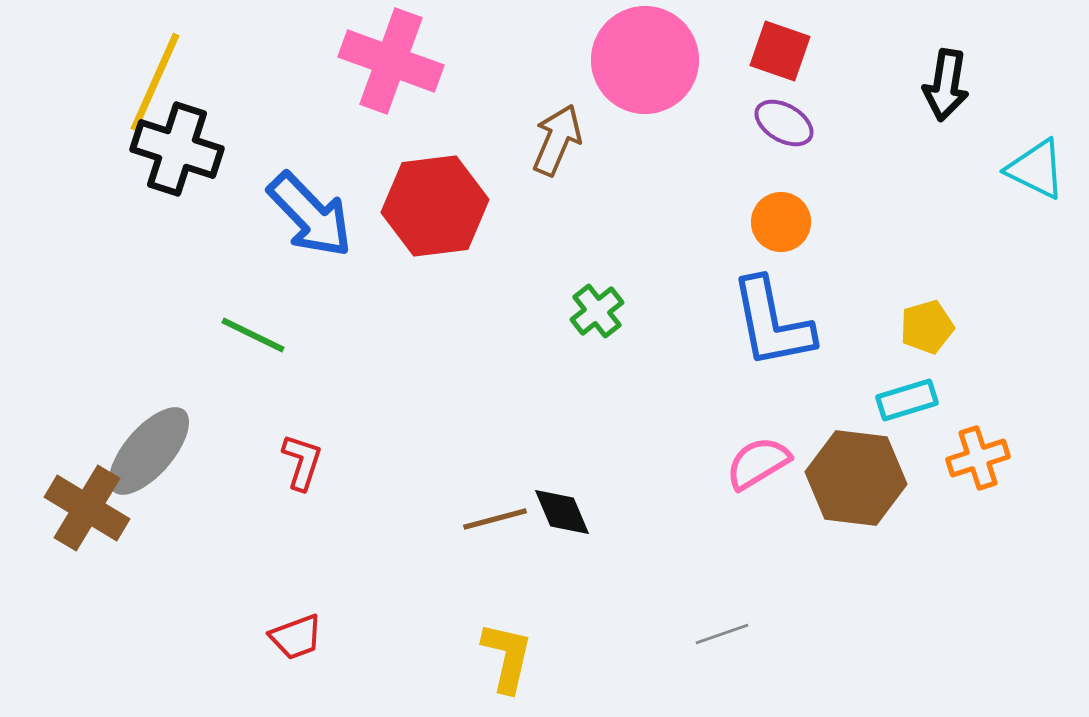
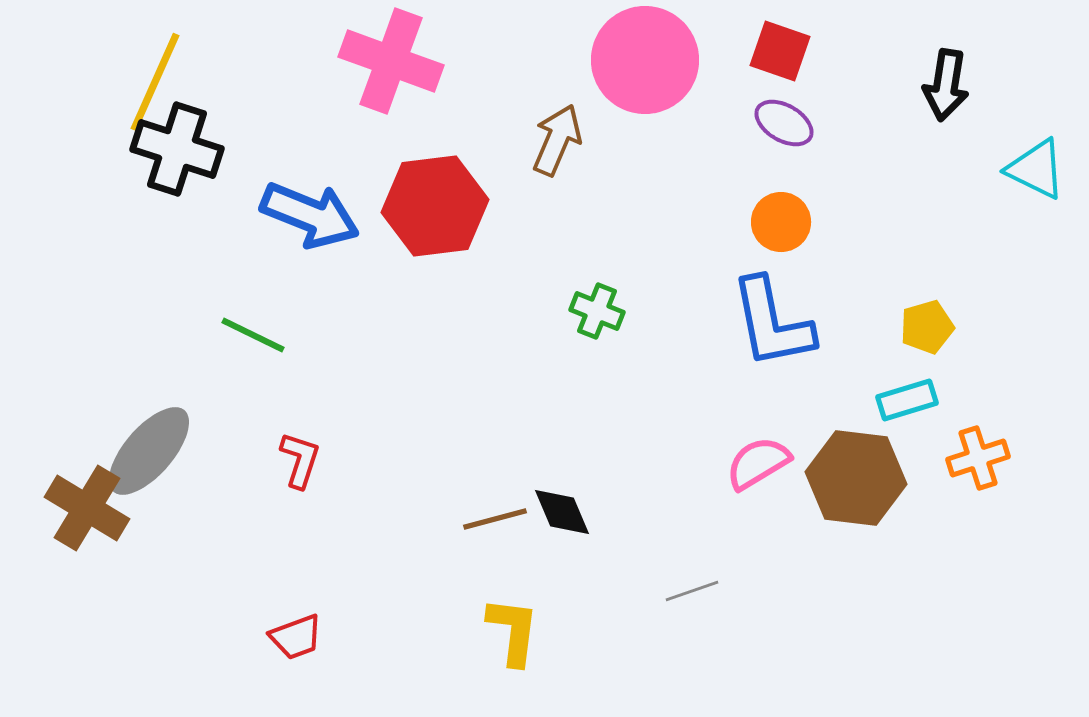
blue arrow: rotated 24 degrees counterclockwise
green cross: rotated 30 degrees counterclockwise
red L-shape: moved 2 px left, 2 px up
gray line: moved 30 px left, 43 px up
yellow L-shape: moved 6 px right, 26 px up; rotated 6 degrees counterclockwise
